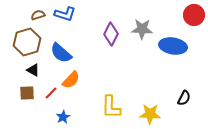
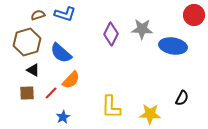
black semicircle: moved 2 px left
